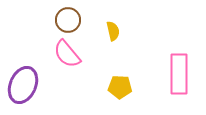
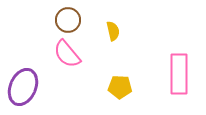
purple ellipse: moved 2 px down
